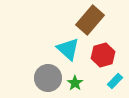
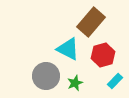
brown rectangle: moved 1 px right, 2 px down
cyan triangle: rotated 15 degrees counterclockwise
gray circle: moved 2 px left, 2 px up
green star: rotated 14 degrees clockwise
